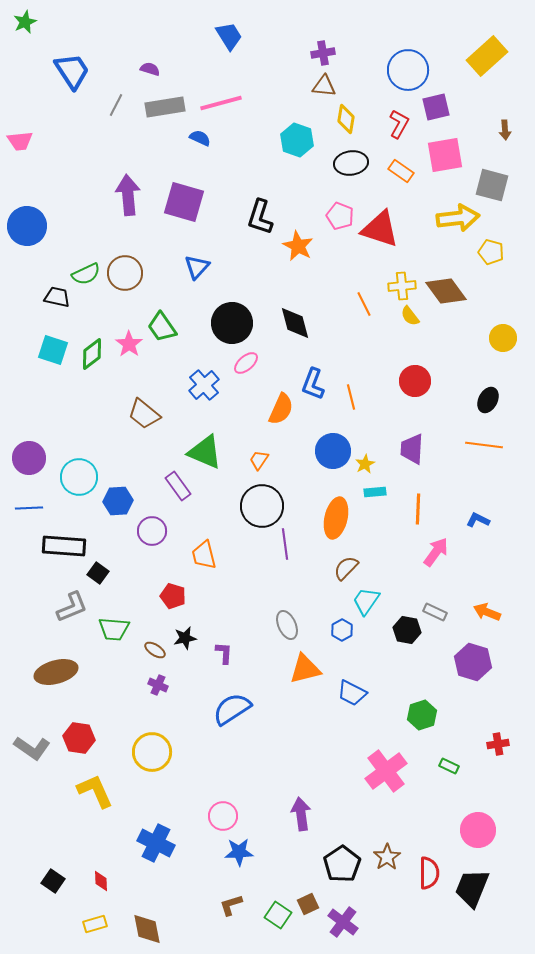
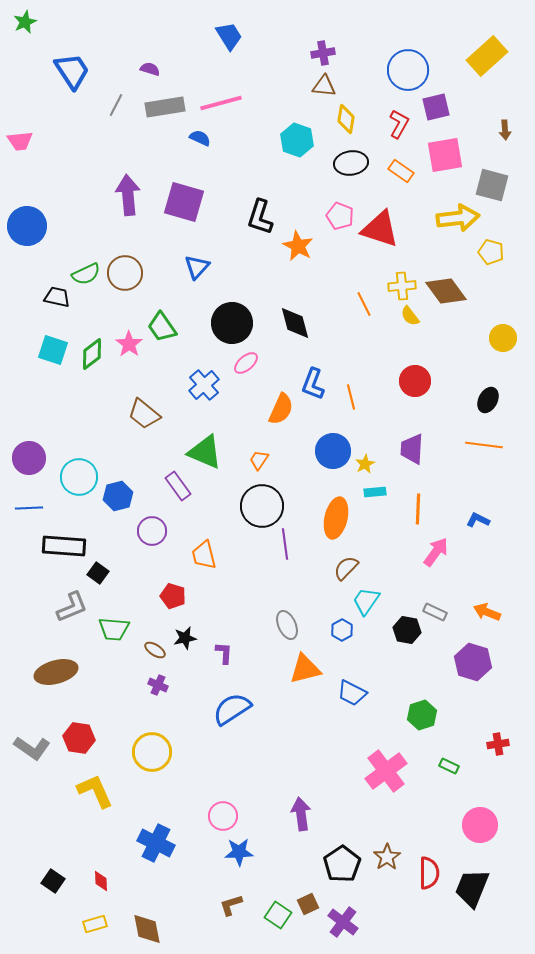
blue hexagon at (118, 501): moved 5 px up; rotated 12 degrees counterclockwise
pink circle at (478, 830): moved 2 px right, 5 px up
